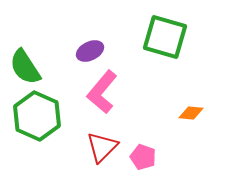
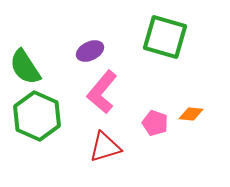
orange diamond: moved 1 px down
red triangle: moved 3 px right; rotated 28 degrees clockwise
pink pentagon: moved 12 px right, 34 px up
